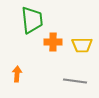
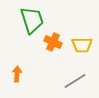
green trapezoid: rotated 12 degrees counterclockwise
orange cross: rotated 24 degrees clockwise
gray line: rotated 40 degrees counterclockwise
